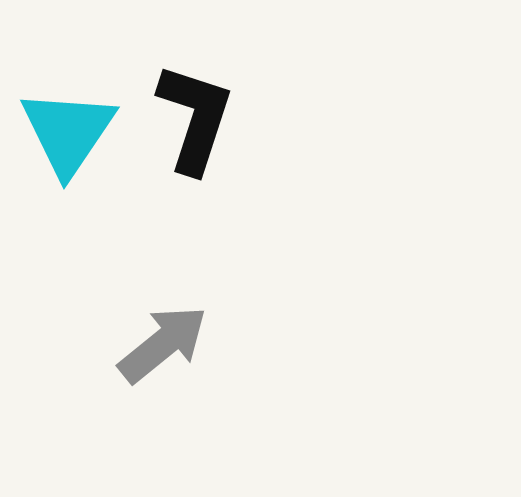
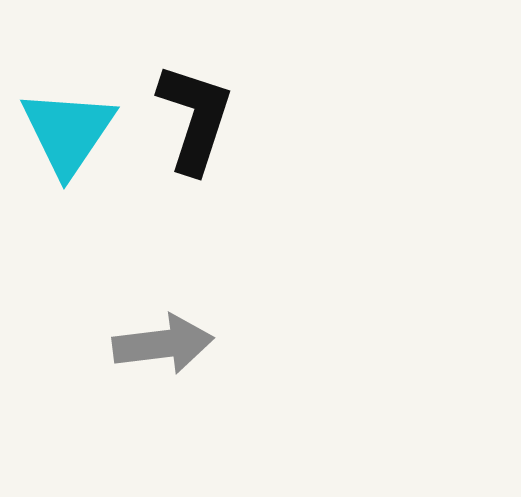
gray arrow: rotated 32 degrees clockwise
